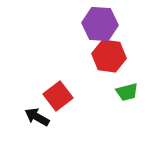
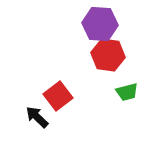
red hexagon: moved 1 px left, 1 px up
black arrow: rotated 15 degrees clockwise
